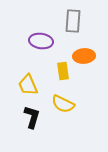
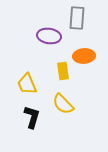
gray rectangle: moved 4 px right, 3 px up
purple ellipse: moved 8 px right, 5 px up
yellow trapezoid: moved 1 px left, 1 px up
yellow semicircle: rotated 20 degrees clockwise
